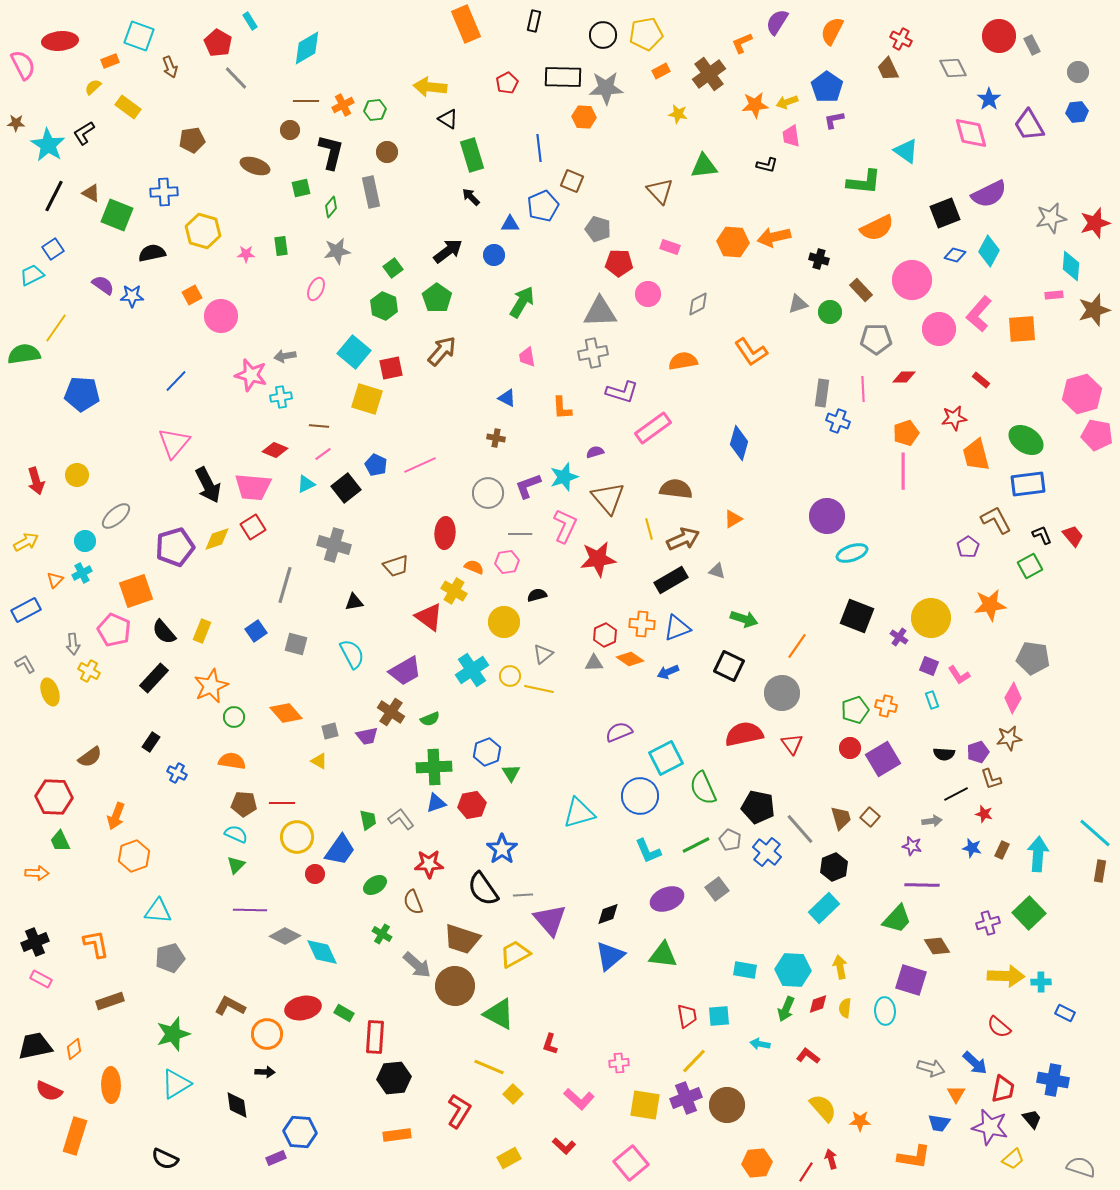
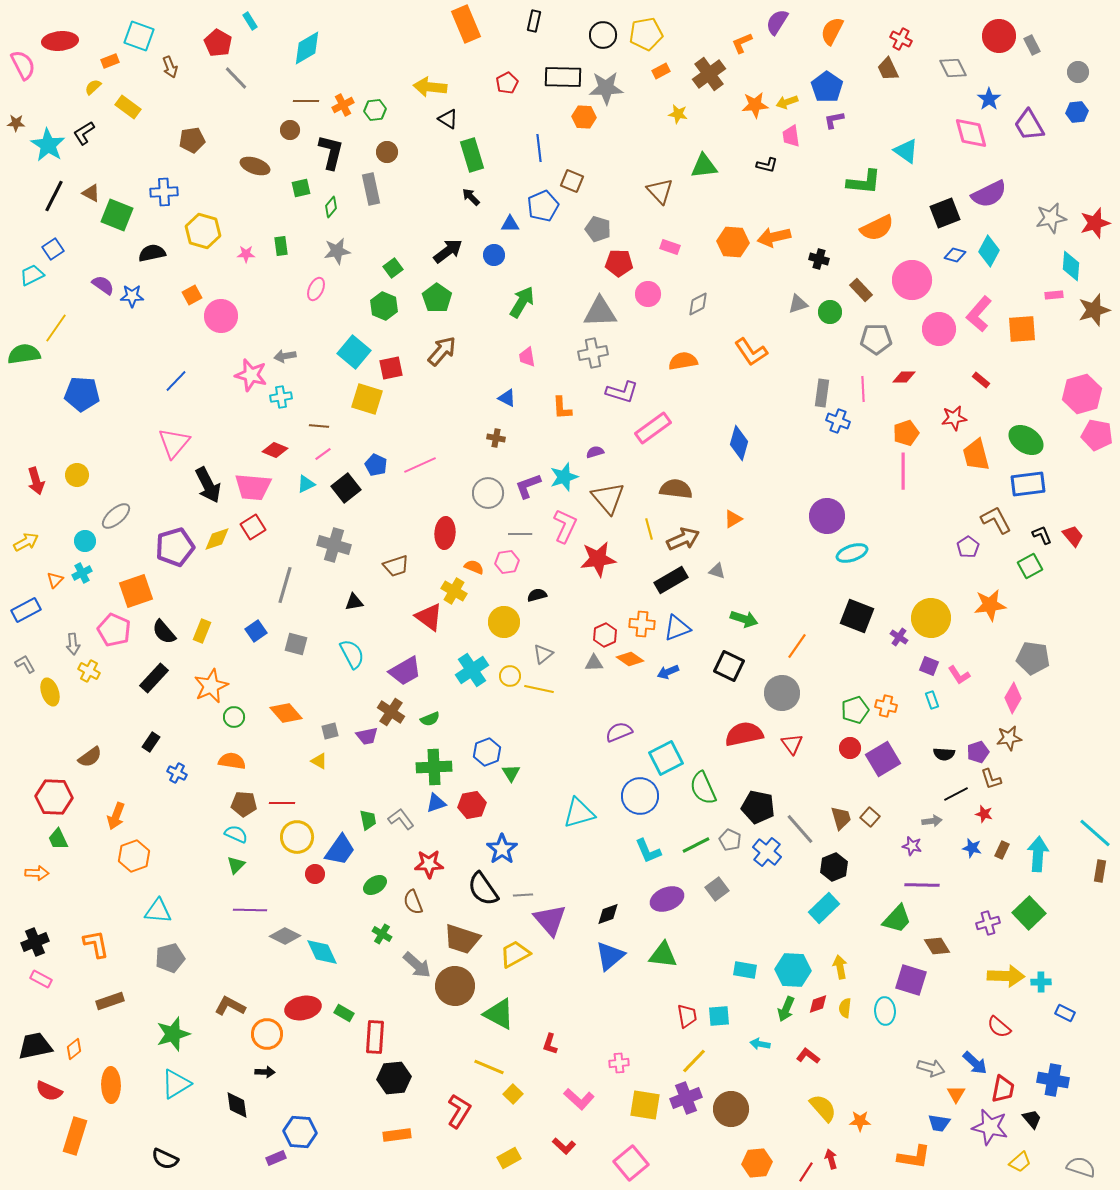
gray rectangle at (371, 192): moved 3 px up
green trapezoid at (60, 841): moved 2 px left, 2 px up
brown circle at (727, 1105): moved 4 px right, 4 px down
yellow trapezoid at (1013, 1159): moved 7 px right, 3 px down
